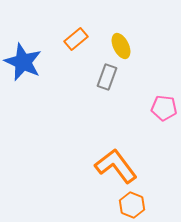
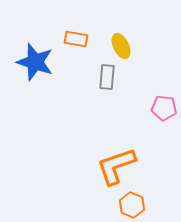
orange rectangle: rotated 50 degrees clockwise
blue star: moved 12 px right; rotated 6 degrees counterclockwise
gray rectangle: rotated 15 degrees counterclockwise
orange L-shape: rotated 72 degrees counterclockwise
